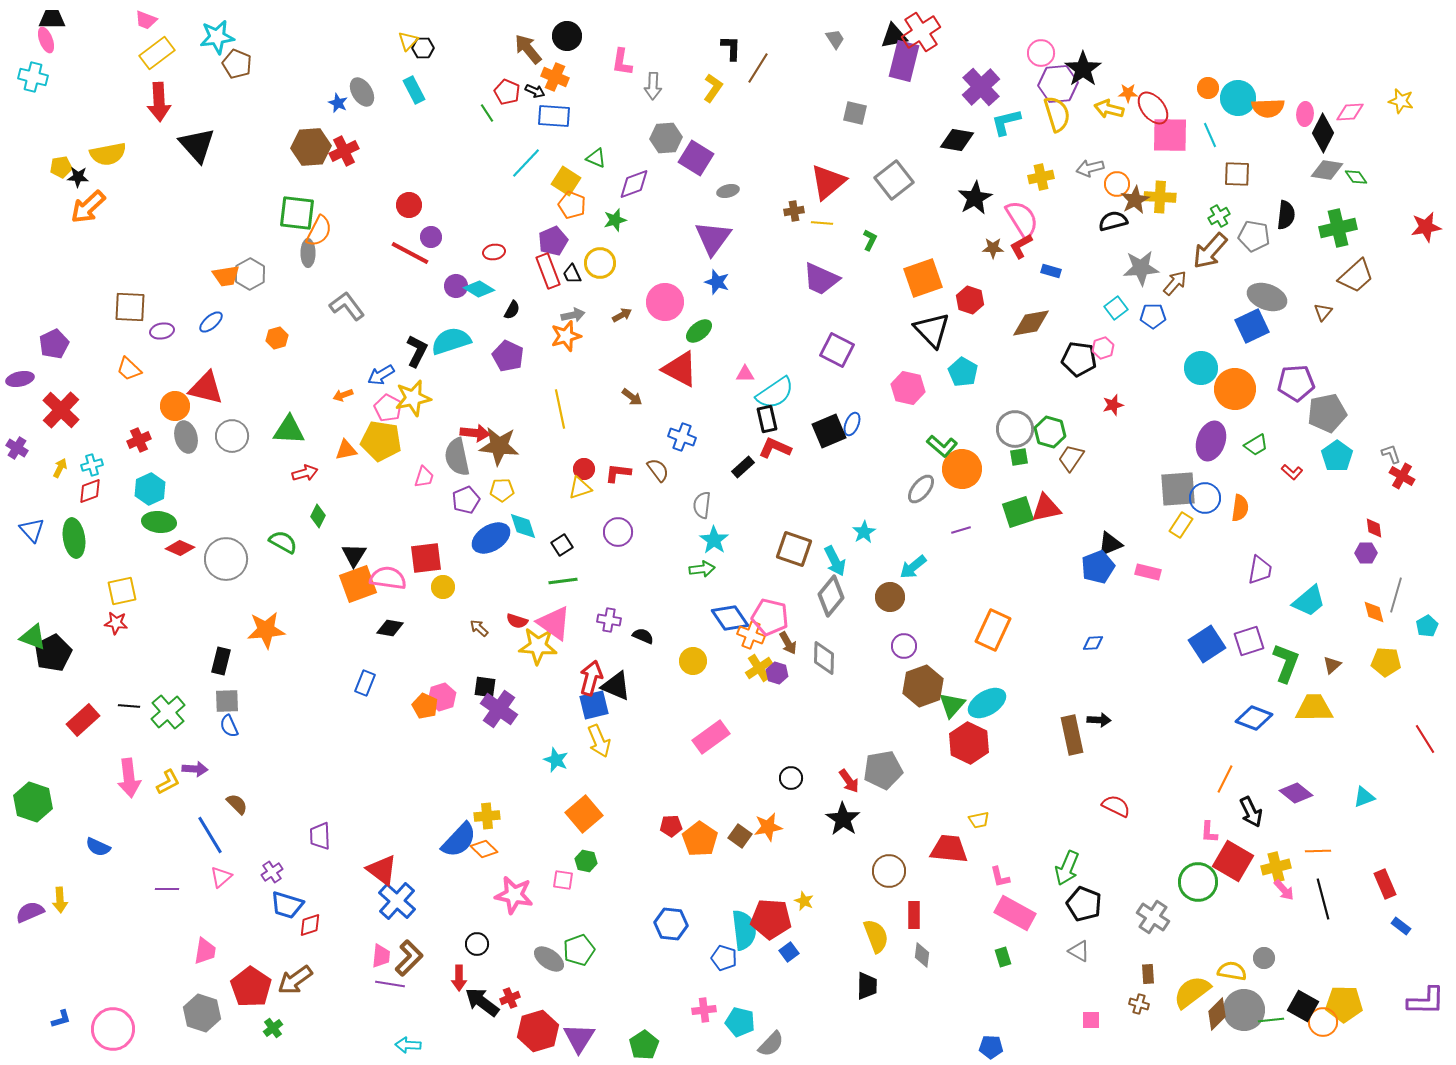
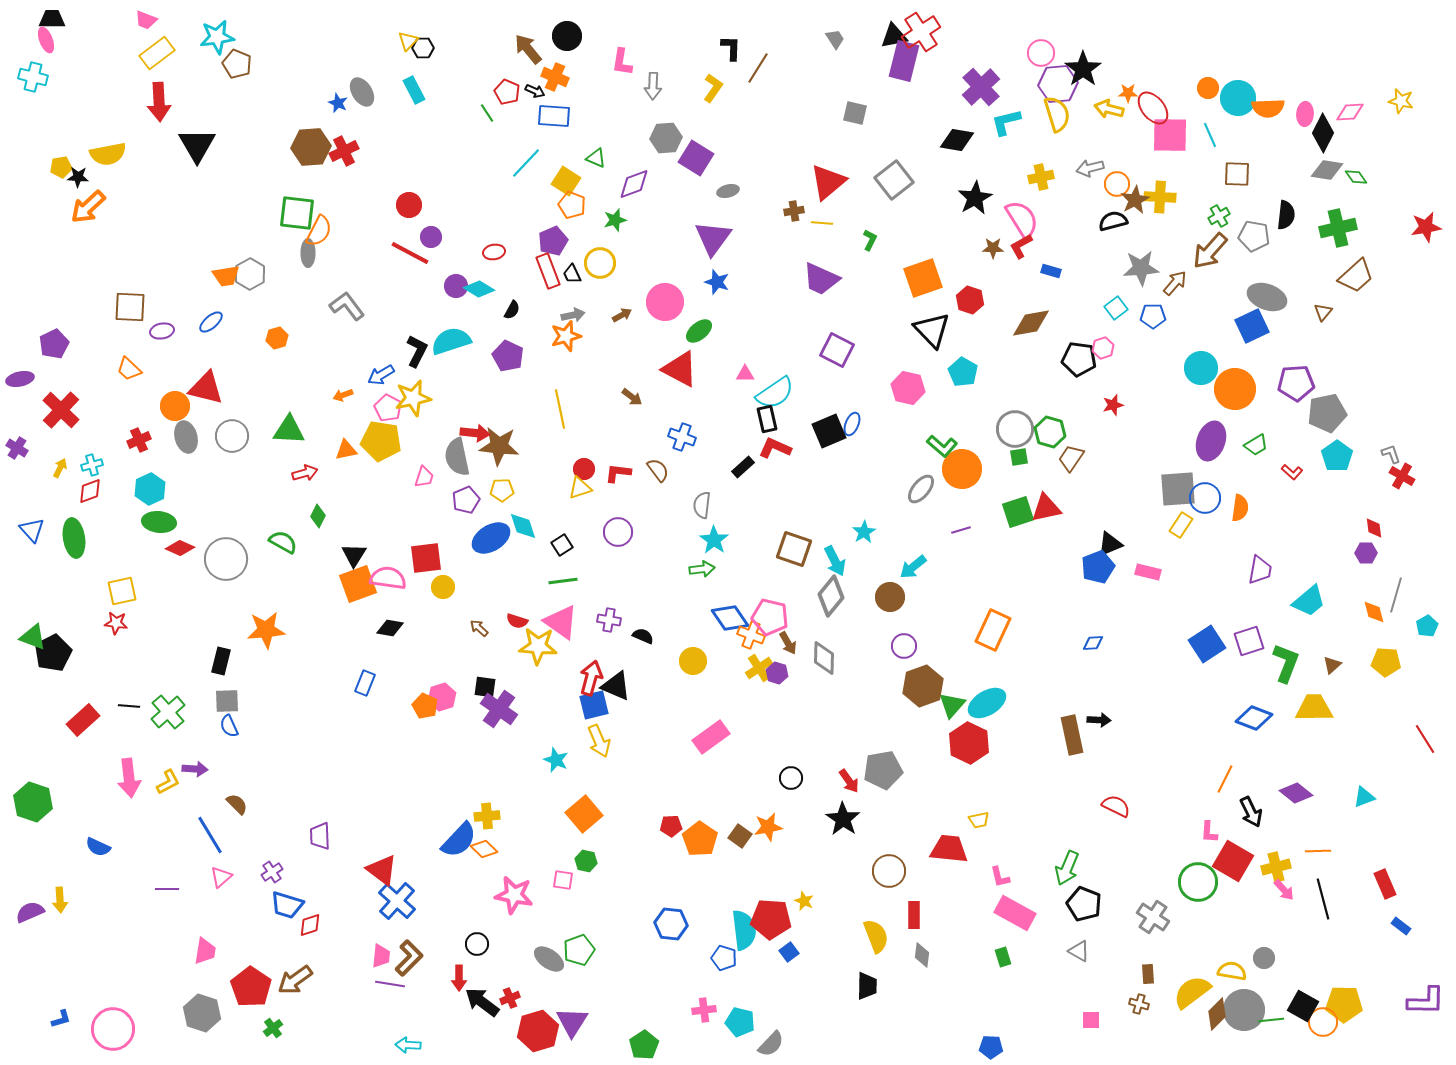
black triangle at (197, 145): rotated 12 degrees clockwise
pink triangle at (554, 623): moved 7 px right, 1 px up
purple triangle at (579, 1038): moved 7 px left, 16 px up
